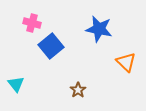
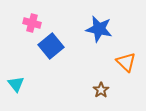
brown star: moved 23 px right
